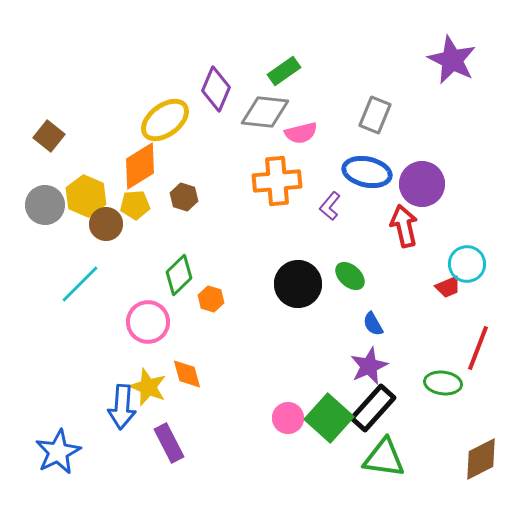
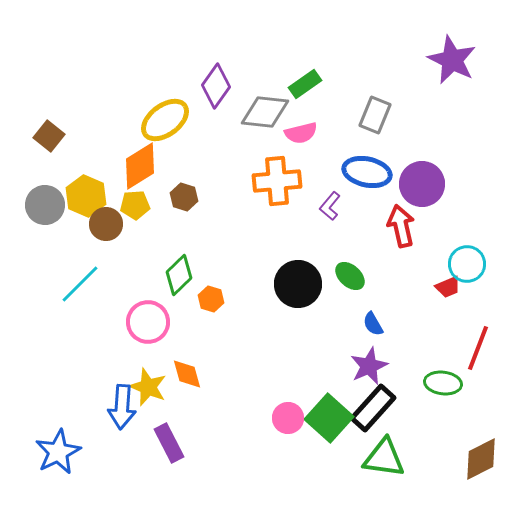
green rectangle at (284, 71): moved 21 px right, 13 px down
purple diamond at (216, 89): moved 3 px up; rotated 12 degrees clockwise
red arrow at (404, 226): moved 3 px left
